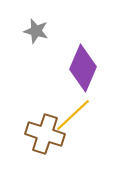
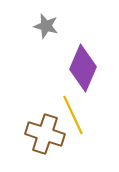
gray star: moved 10 px right, 5 px up
yellow line: rotated 72 degrees counterclockwise
